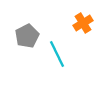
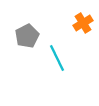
cyan line: moved 4 px down
